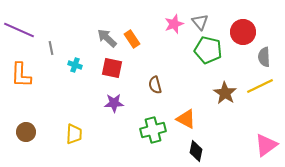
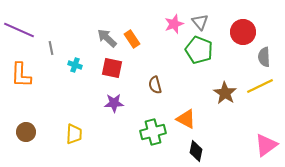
green pentagon: moved 9 px left; rotated 8 degrees clockwise
green cross: moved 2 px down
